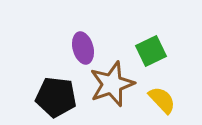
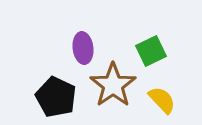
purple ellipse: rotated 8 degrees clockwise
brown star: moved 1 px right, 1 px down; rotated 15 degrees counterclockwise
black pentagon: rotated 18 degrees clockwise
